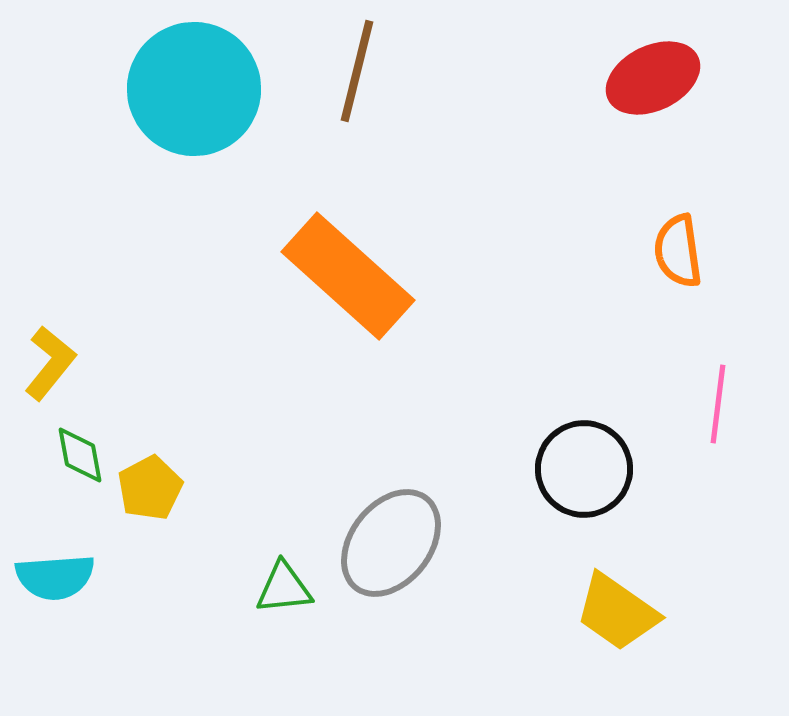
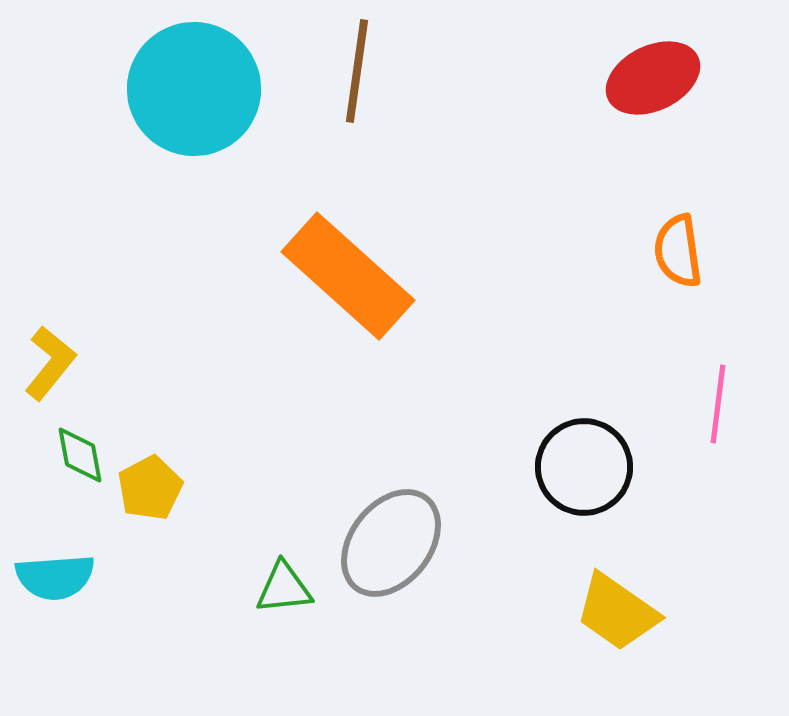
brown line: rotated 6 degrees counterclockwise
black circle: moved 2 px up
